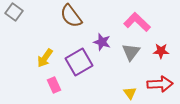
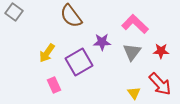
pink L-shape: moved 2 px left, 2 px down
purple star: rotated 18 degrees counterclockwise
gray triangle: moved 1 px right
yellow arrow: moved 2 px right, 5 px up
red arrow: rotated 50 degrees clockwise
yellow triangle: moved 4 px right
